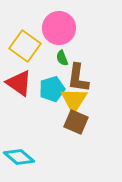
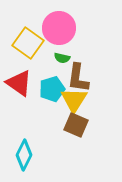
yellow square: moved 3 px right, 3 px up
green semicircle: rotated 56 degrees counterclockwise
brown square: moved 3 px down
cyan diamond: moved 5 px right, 2 px up; rotated 76 degrees clockwise
